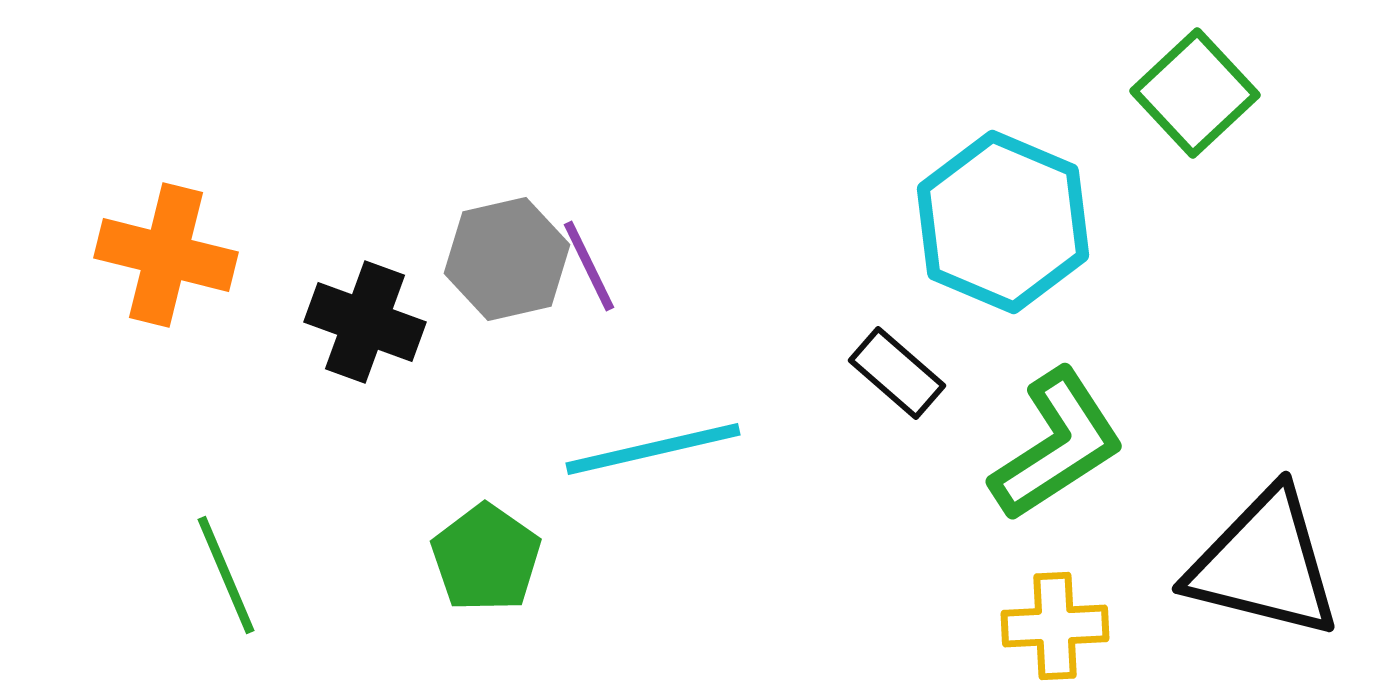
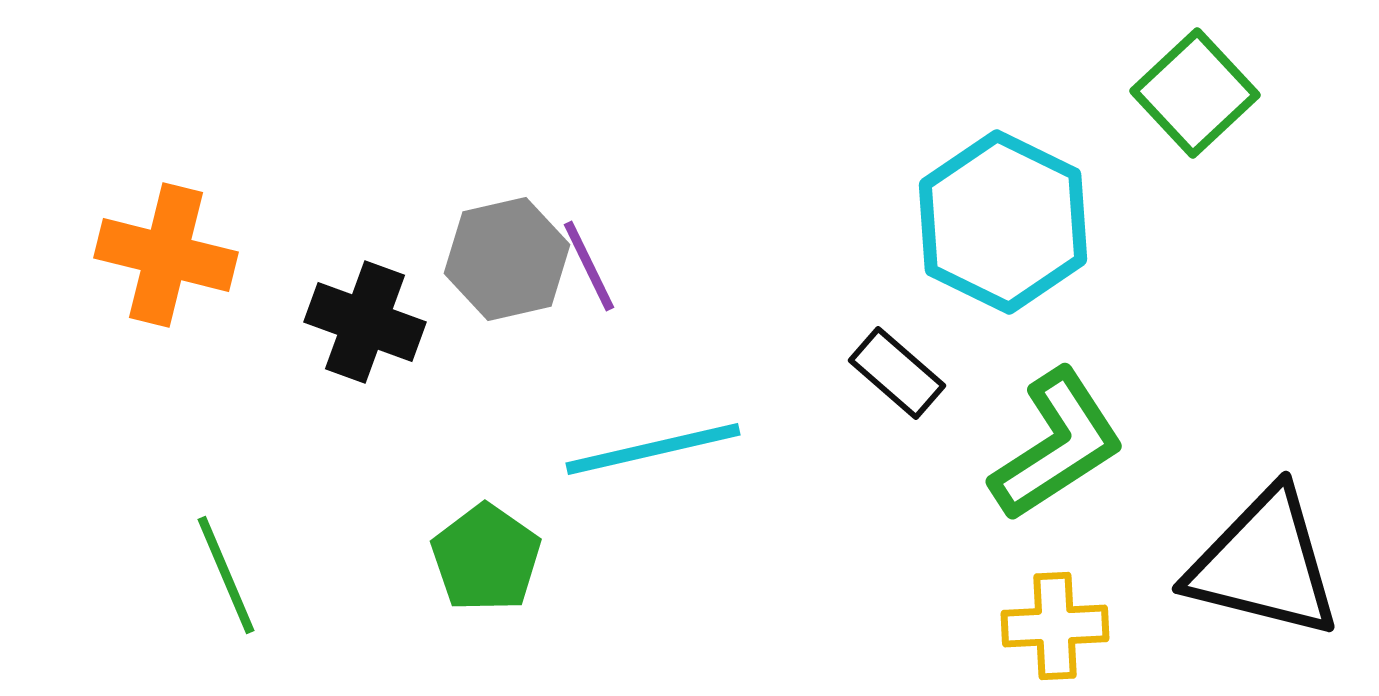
cyan hexagon: rotated 3 degrees clockwise
